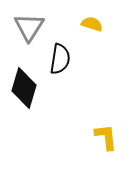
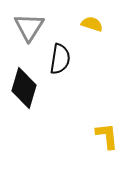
yellow L-shape: moved 1 px right, 1 px up
